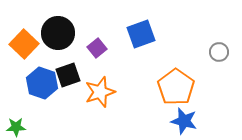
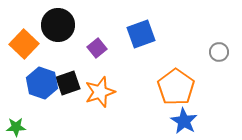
black circle: moved 8 px up
black square: moved 8 px down
blue star: rotated 16 degrees clockwise
